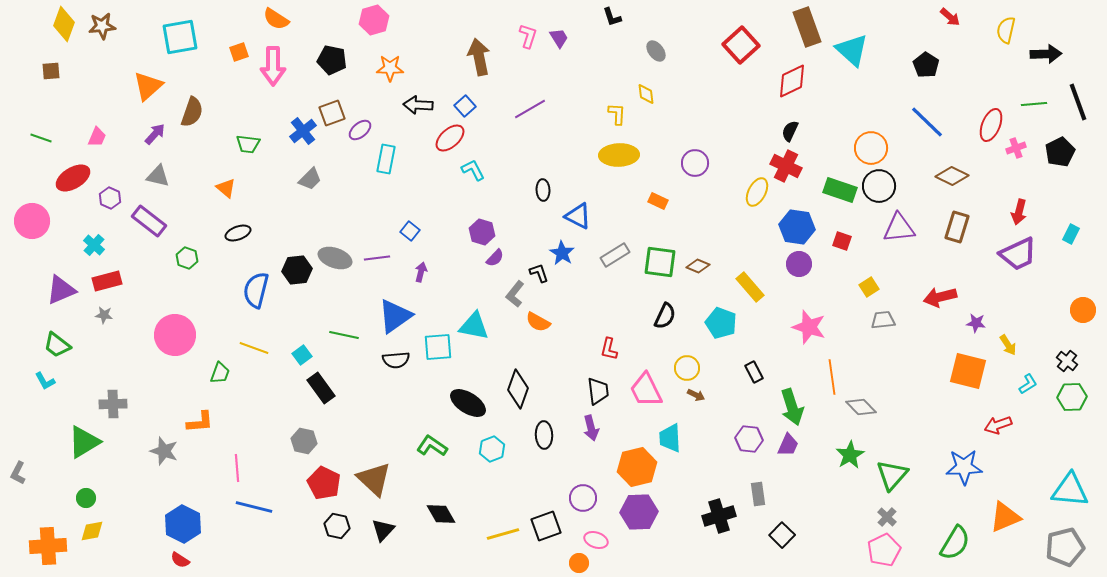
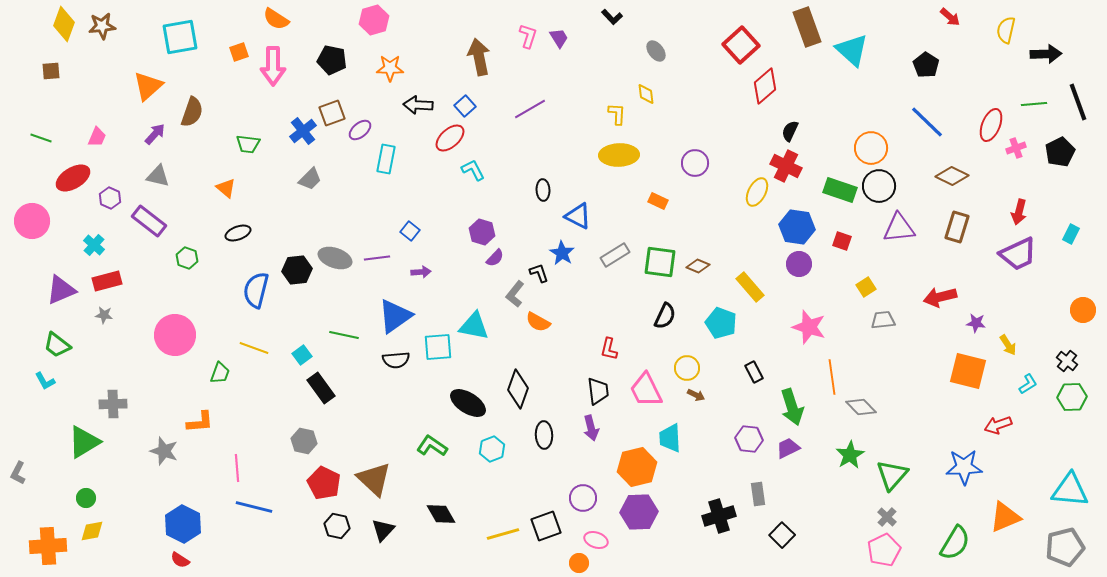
black L-shape at (612, 17): rotated 25 degrees counterclockwise
red diamond at (792, 81): moved 27 px left, 5 px down; rotated 15 degrees counterclockwise
purple arrow at (421, 272): rotated 72 degrees clockwise
yellow square at (869, 287): moved 3 px left
purple trapezoid at (788, 445): moved 3 px down; rotated 140 degrees counterclockwise
